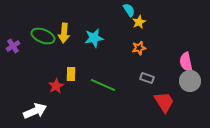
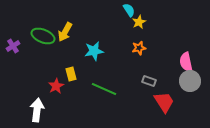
yellow arrow: moved 1 px right, 1 px up; rotated 24 degrees clockwise
cyan star: moved 13 px down
yellow rectangle: rotated 16 degrees counterclockwise
gray rectangle: moved 2 px right, 3 px down
green line: moved 1 px right, 4 px down
white arrow: moved 2 px right, 1 px up; rotated 60 degrees counterclockwise
